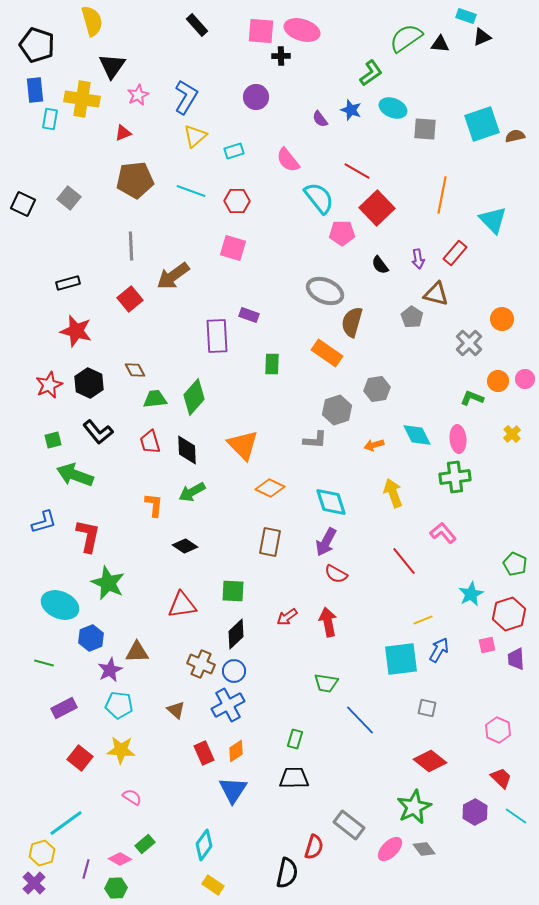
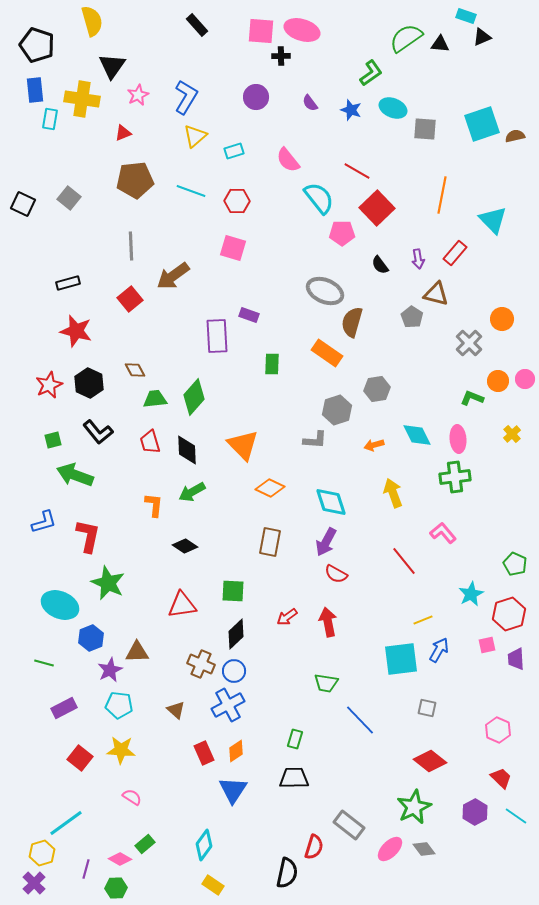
purple semicircle at (320, 119): moved 10 px left, 16 px up
